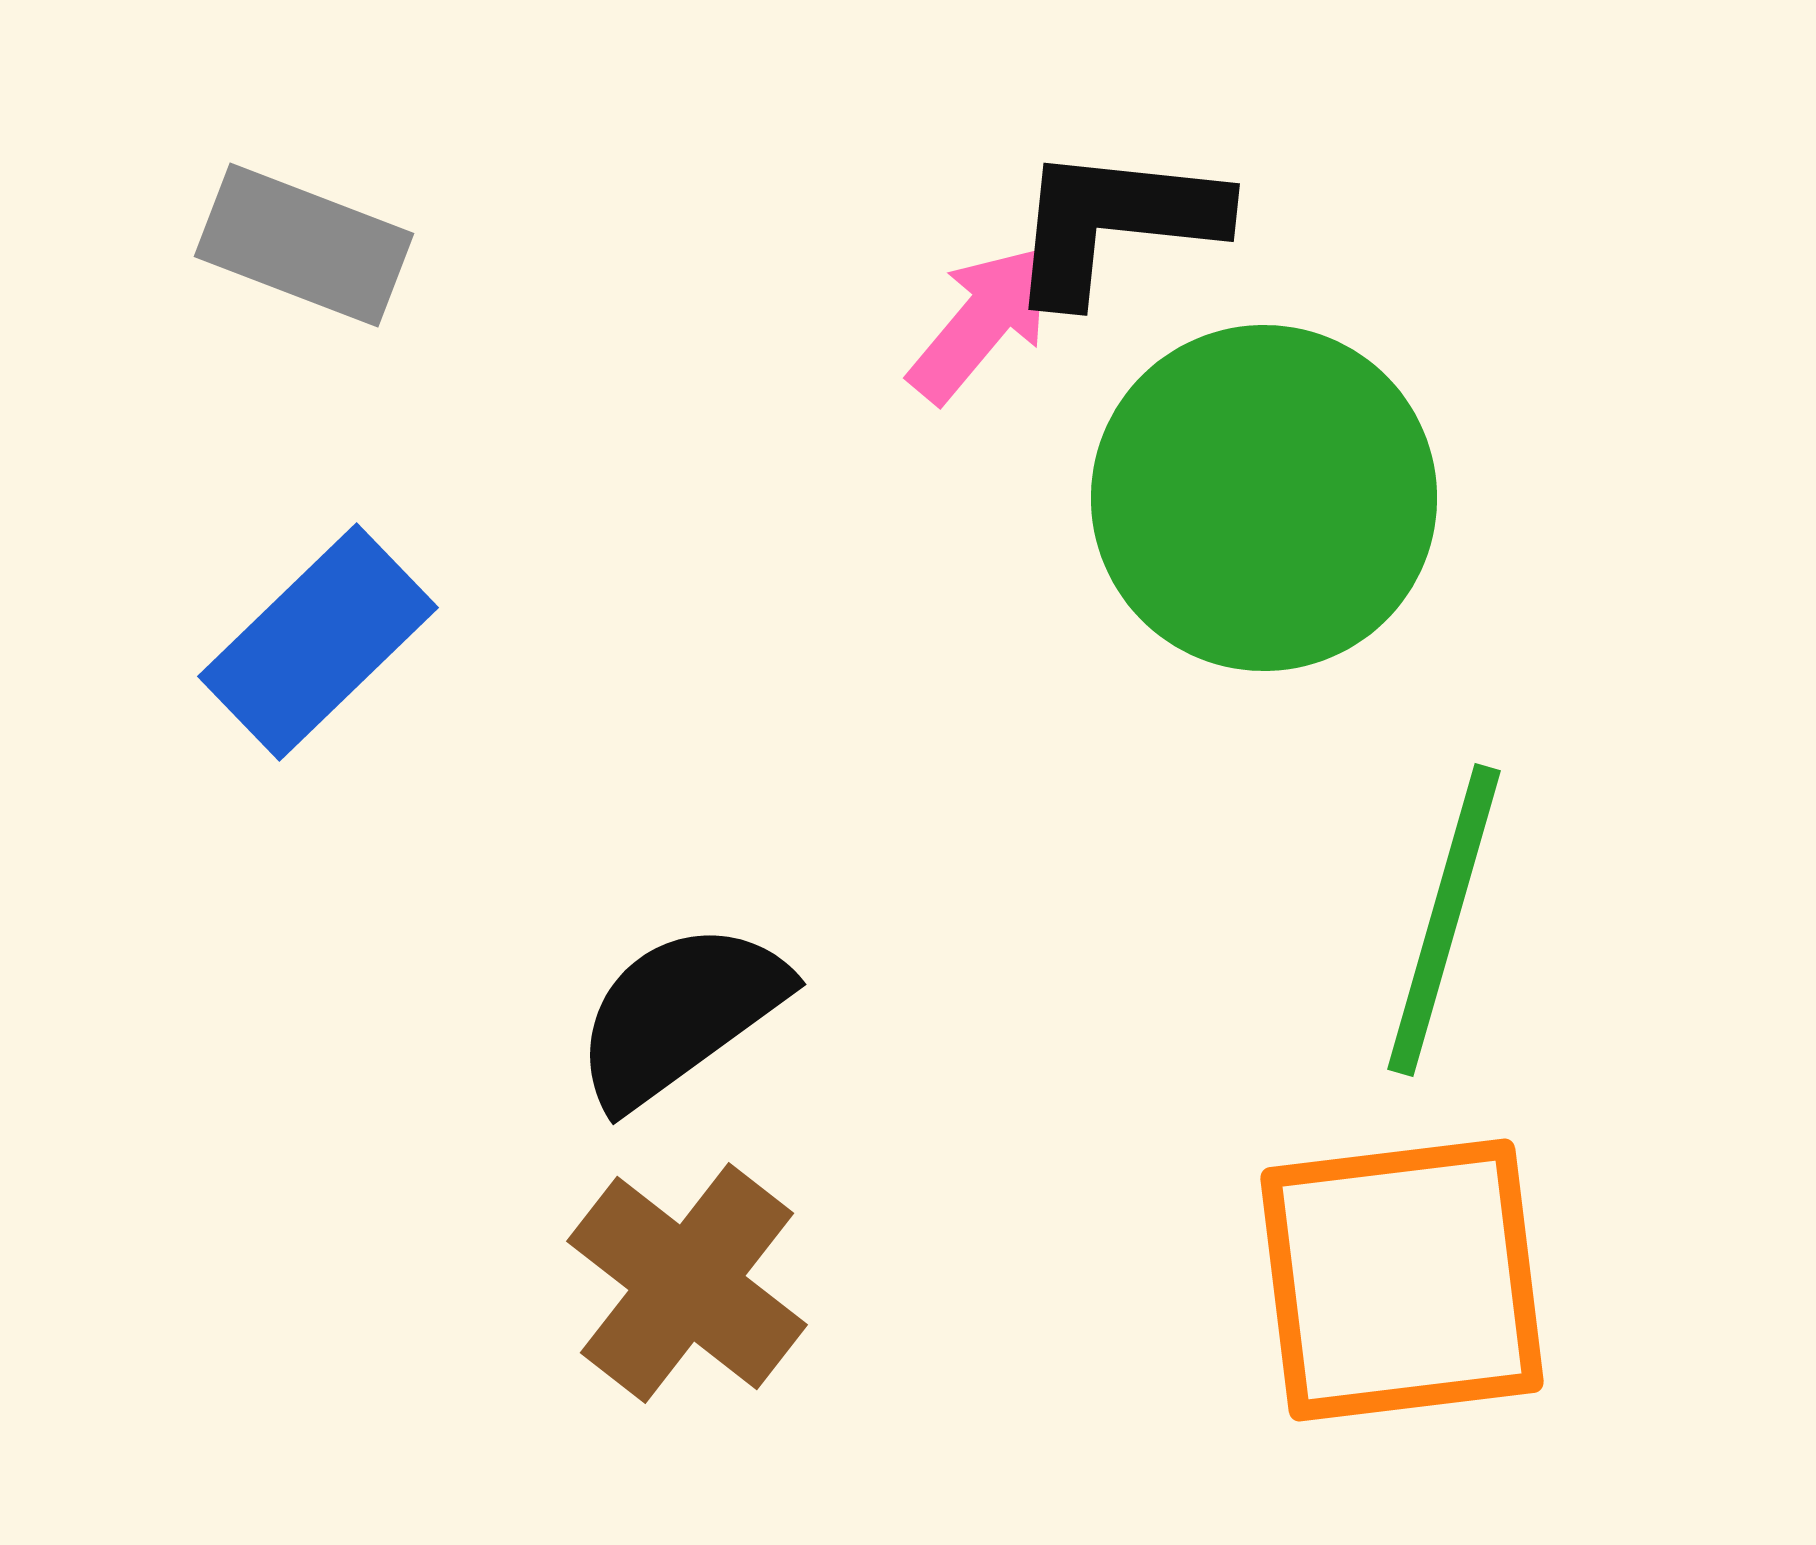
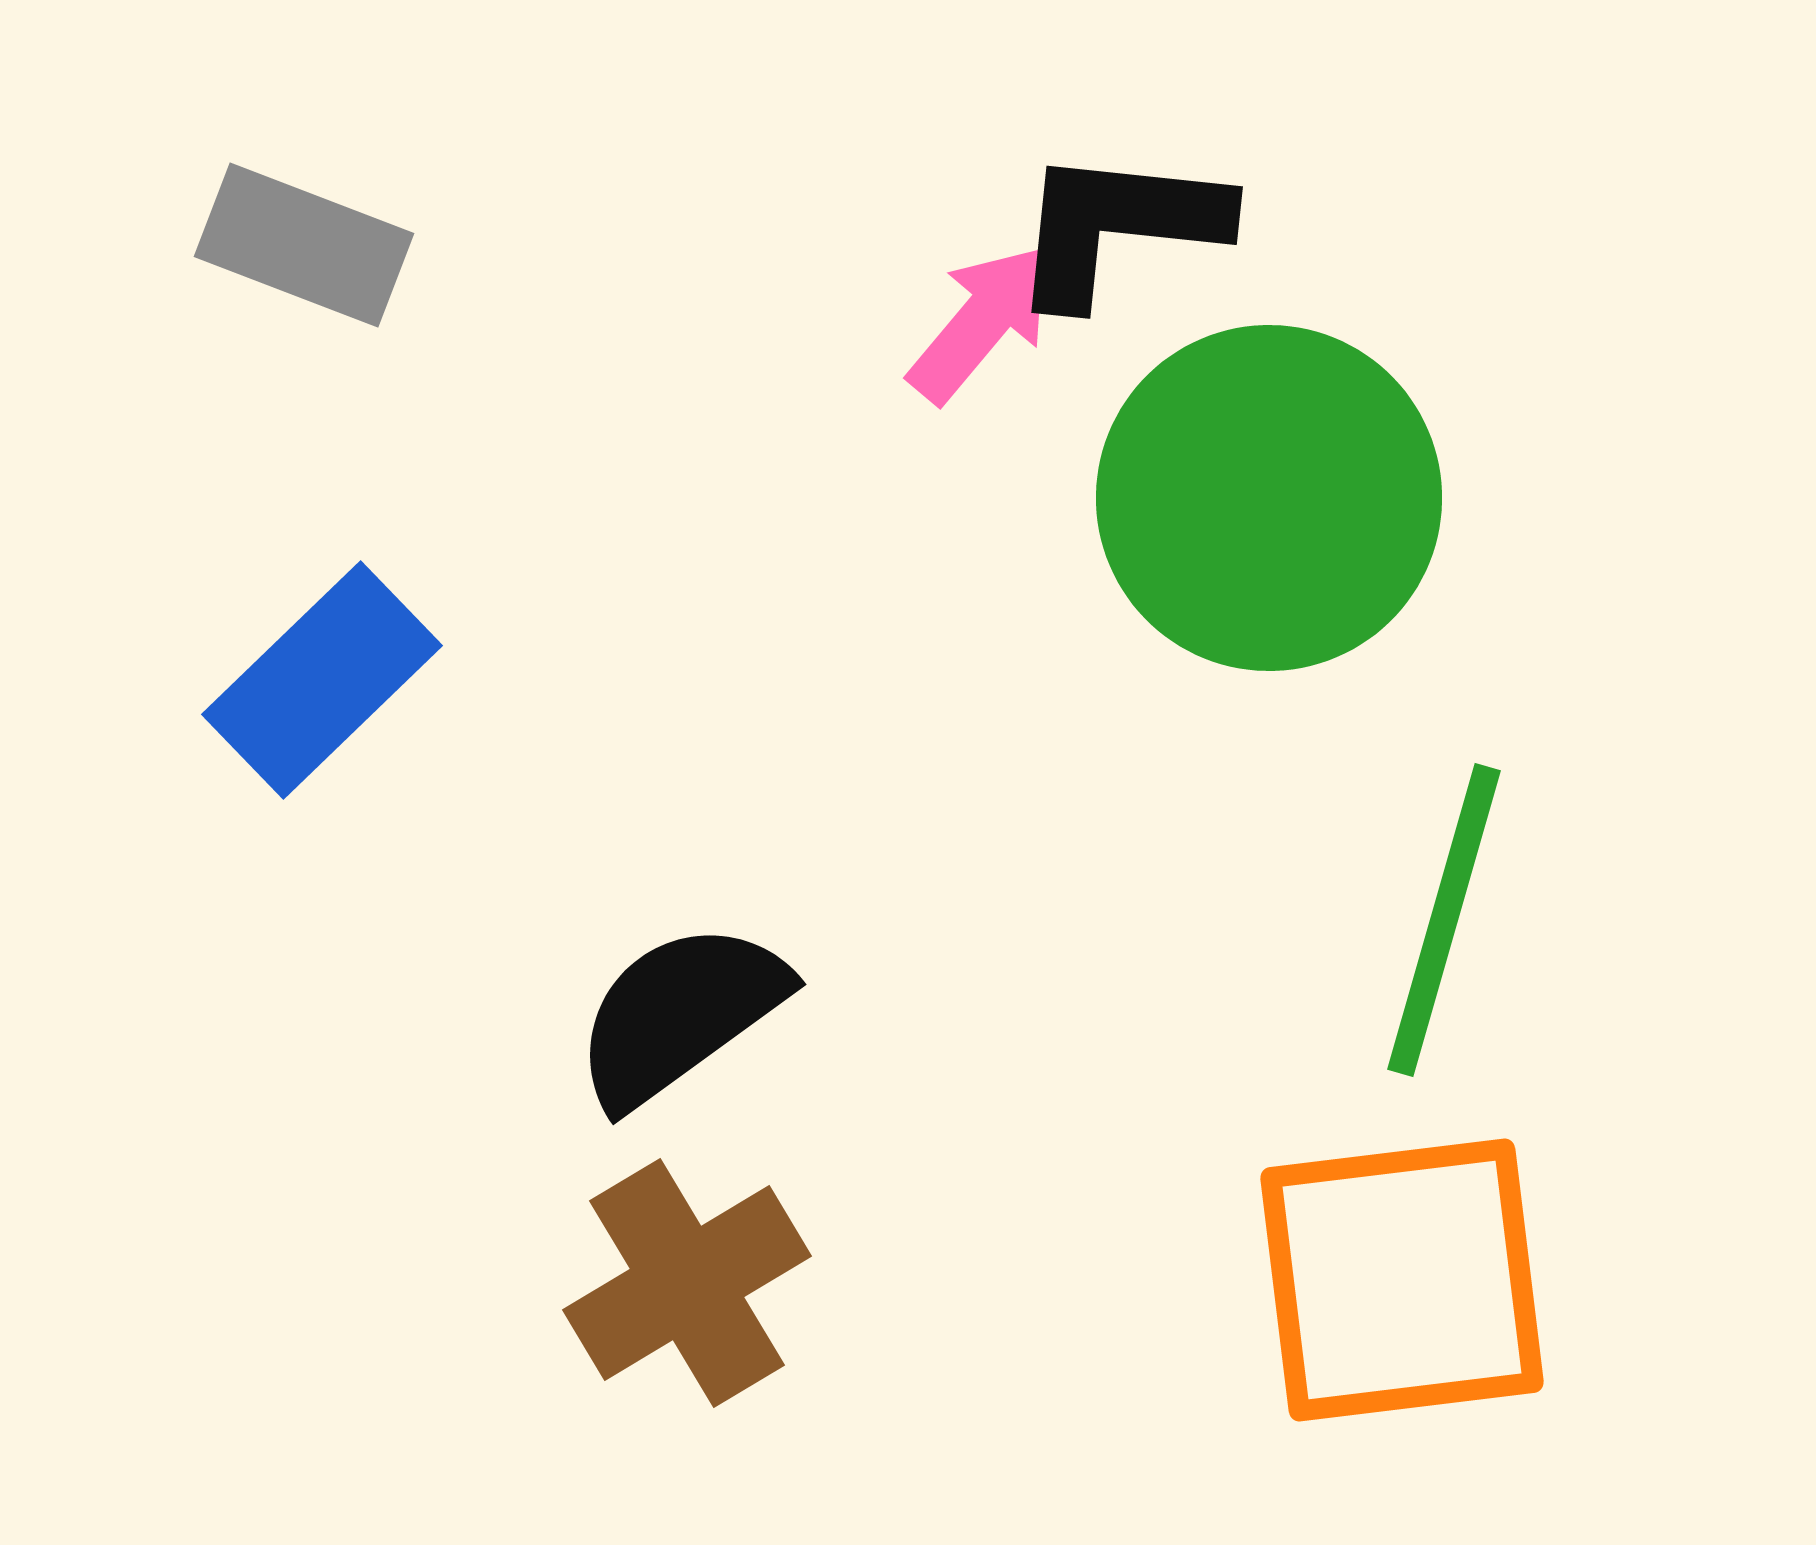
black L-shape: moved 3 px right, 3 px down
green circle: moved 5 px right
blue rectangle: moved 4 px right, 38 px down
brown cross: rotated 21 degrees clockwise
